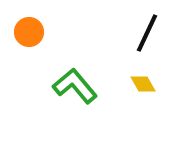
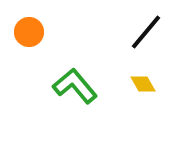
black line: moved 1 px left, 1 px up; rotated 15 degrees clockwise
